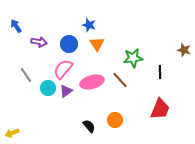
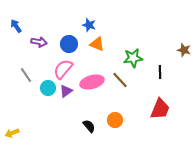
orange triangle: rotated 35 degrees counterclockwise
